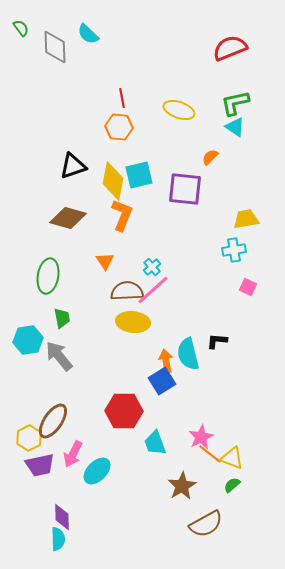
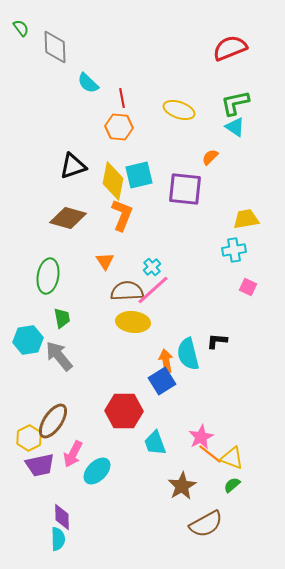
cyan semicircle at (88, 34): moved 49 px down
